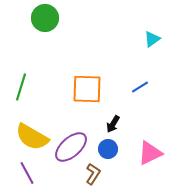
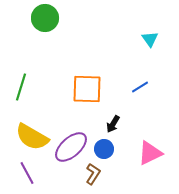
cyan triangle: moved 2 px left; rotated 30 degrees counterclockwise
blue circle: moved 4 px left
